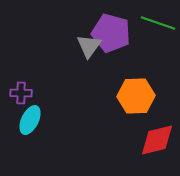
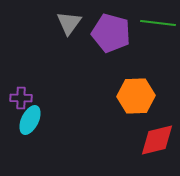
green line: rotated 12 degrees counterclockwise
gray triangle: moved 20 px left, 23 px up
purple cross: moved 5 px down
